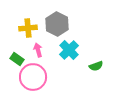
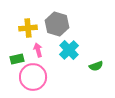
gray hexagon: rotated 10 degrees counterclockwise
green rectangle: rotated 48 degrees counterclockwise
